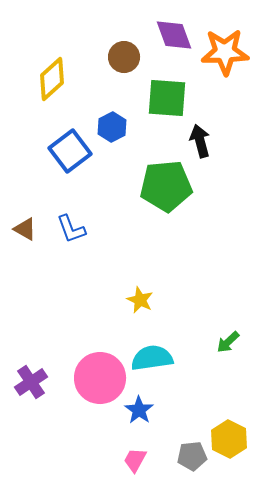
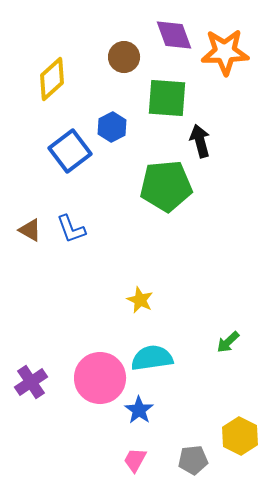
brown triangle: moved 5 px right, 1 px down
yellow hexagon: moved 11 px right, 3 px up
gray pentagon: moved 1 px right, 4 px down
